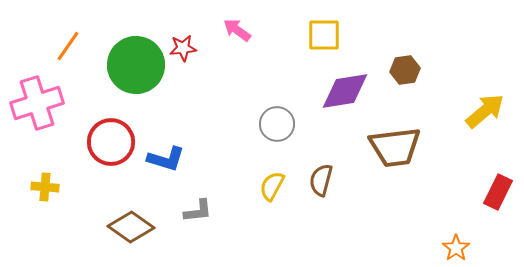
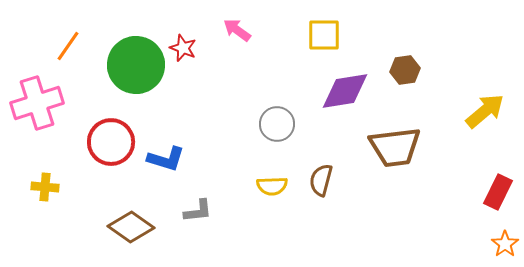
red star: rotated 28 degrees clockwise
yellow semicircle: rotated 120 degrees counterclockwise
orange star: moved 49 px right, 4 px up
